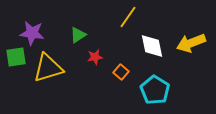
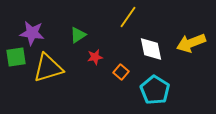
white diamond: moved 1 px left, 3 px down
